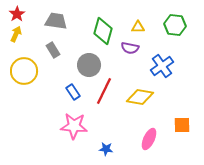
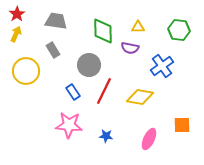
green hexagon: moved 4 px right, 5 px down
green diamond: rotated 16 degrees counterclockwise
yellow circle: moved 2 px right
pink star: moved 5 px left, 1 px up
blue star: moved 13 px up
